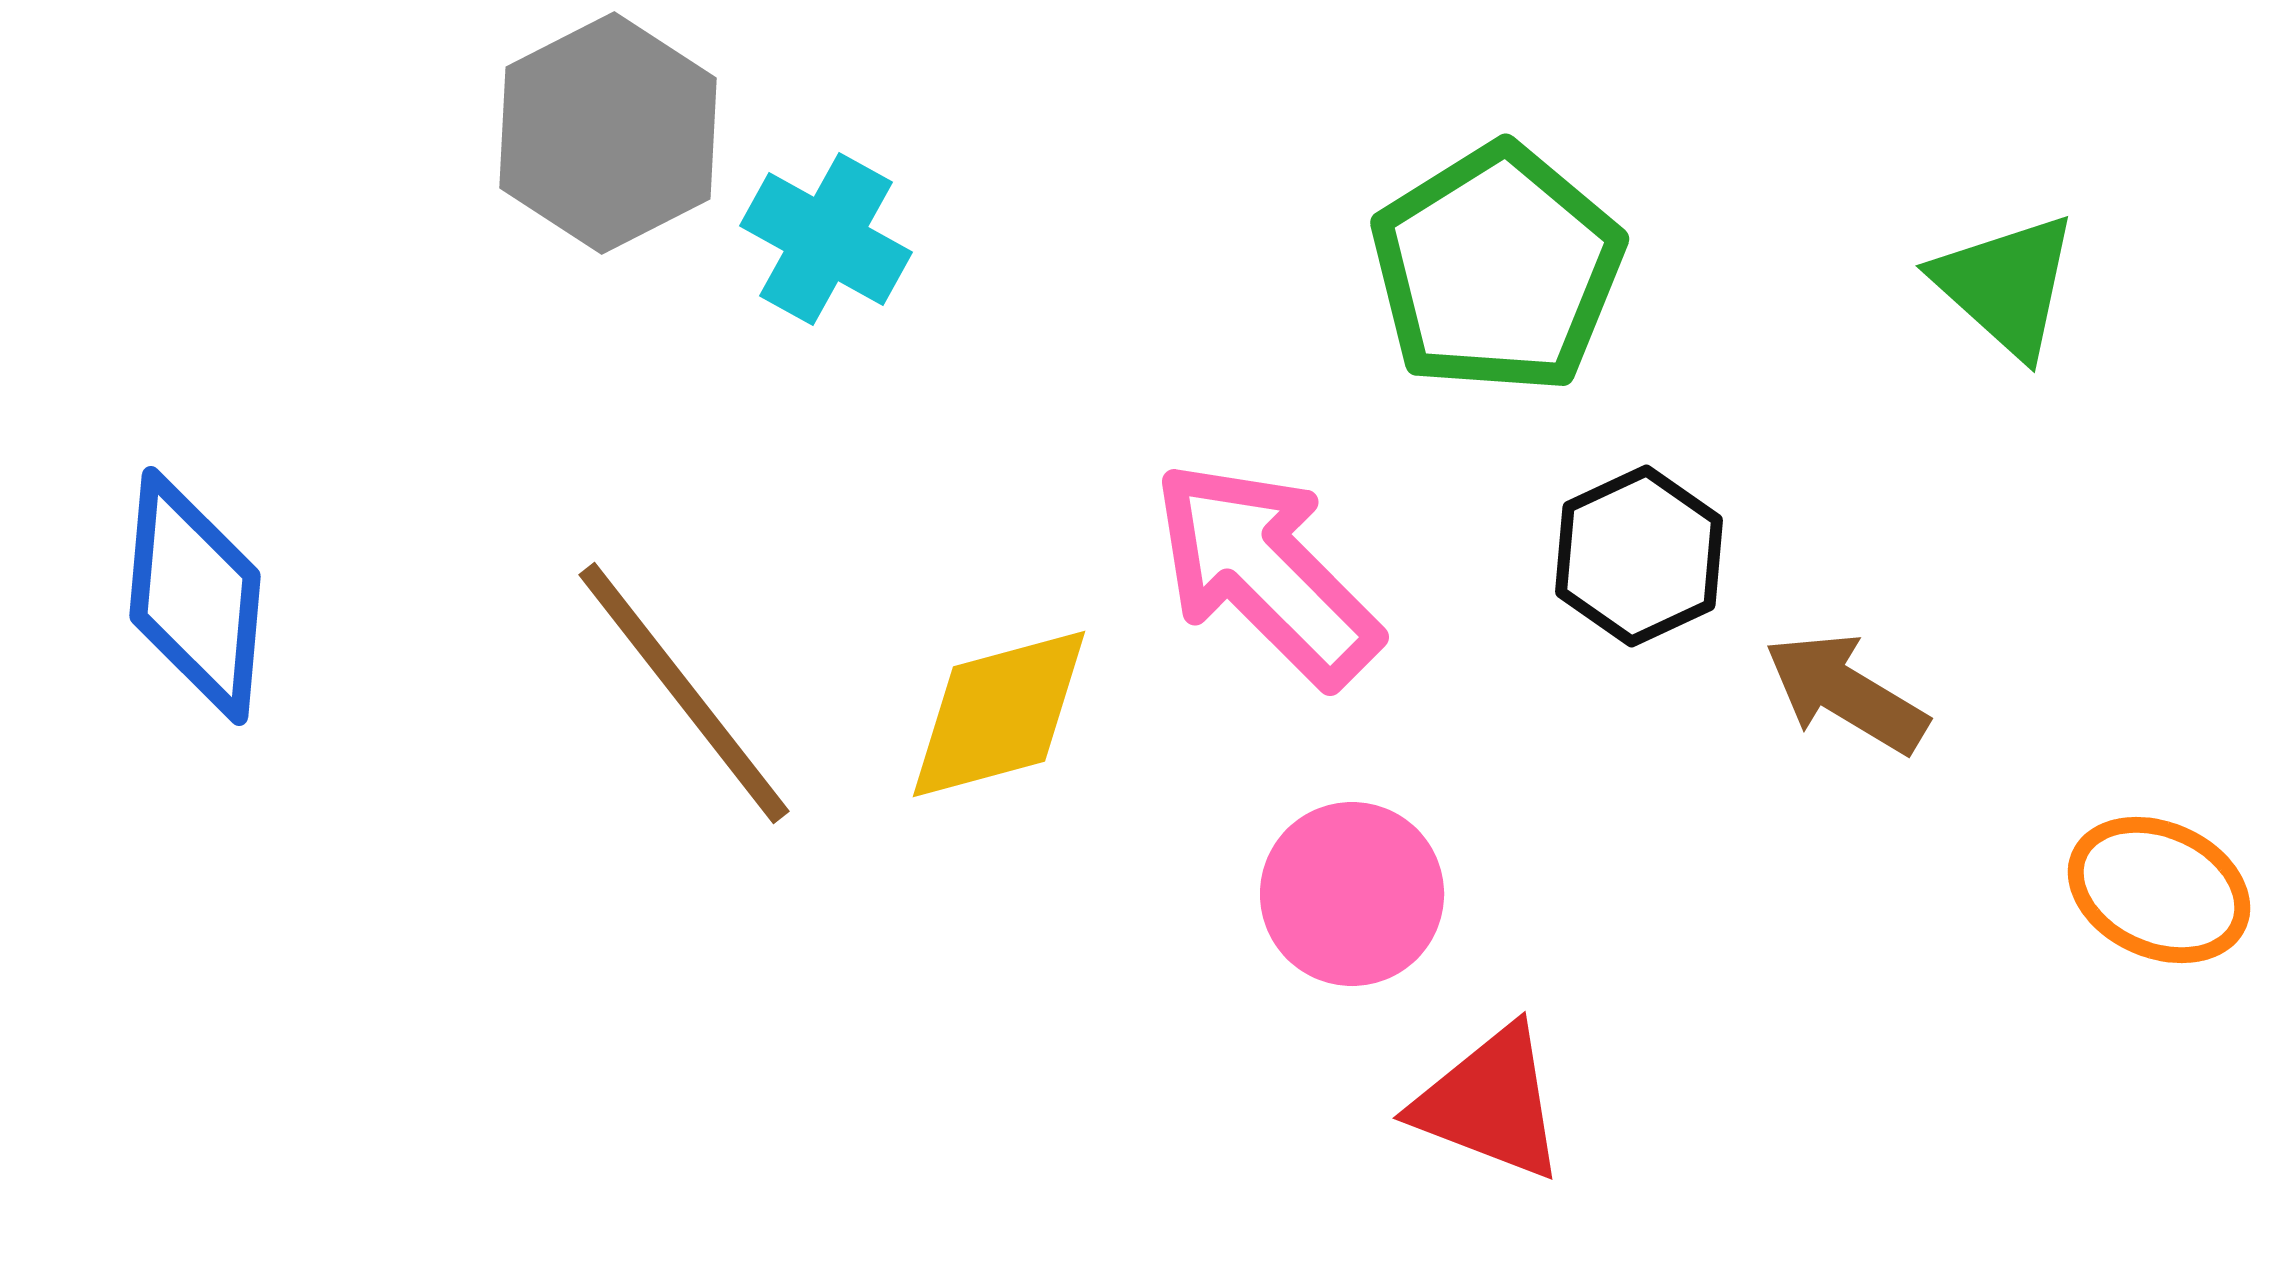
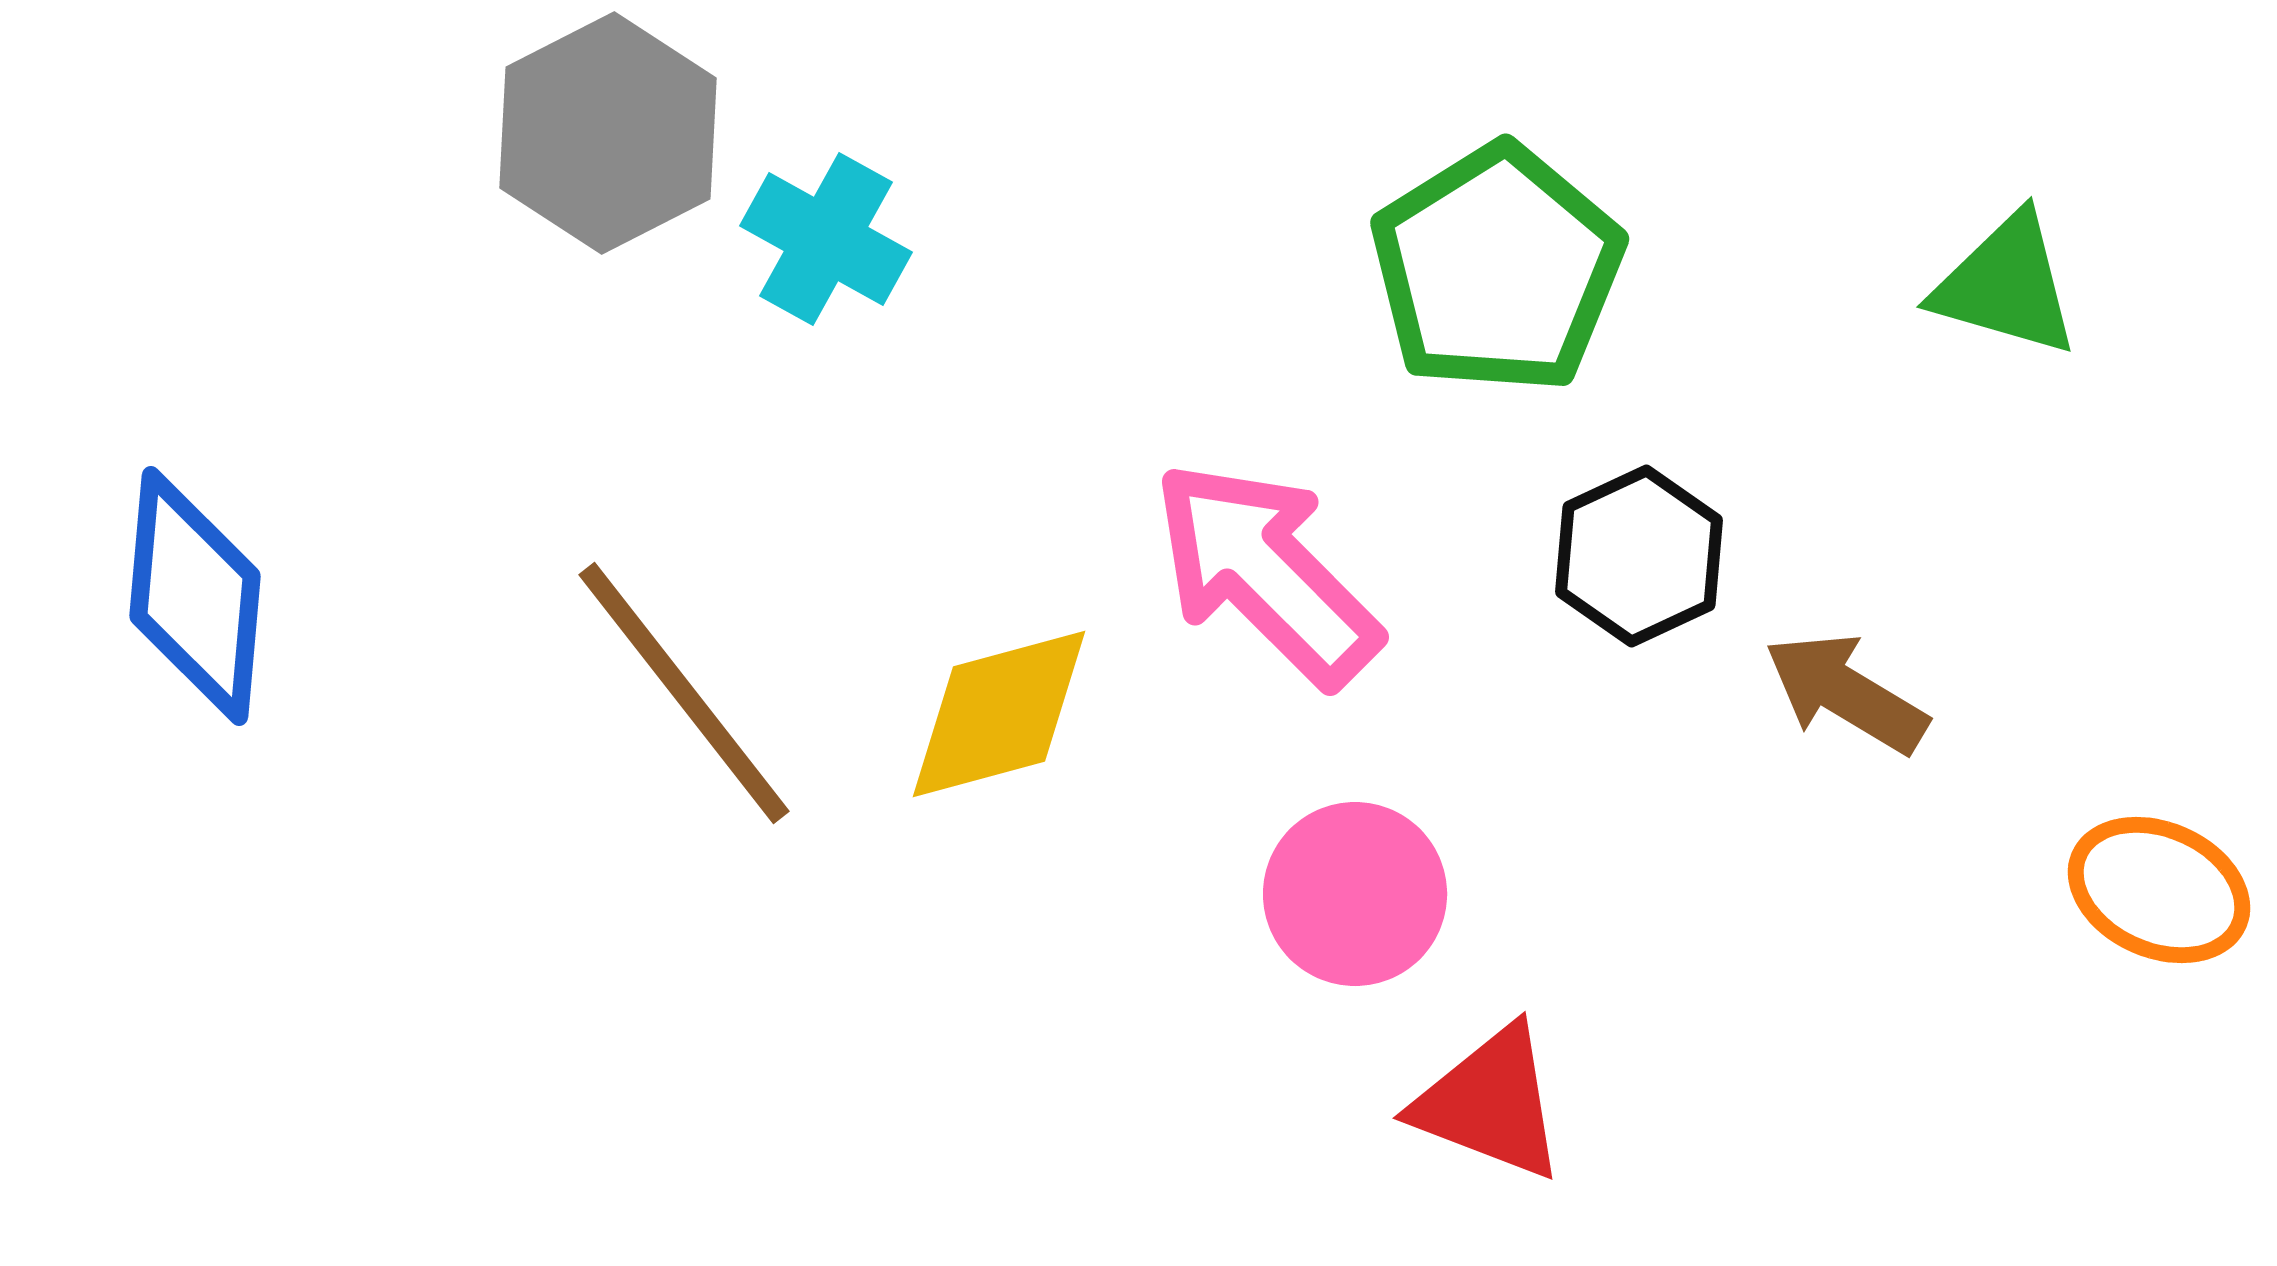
green triangle: rotated 26 degrees counterclockwise
pink circle: moved 3 px right
